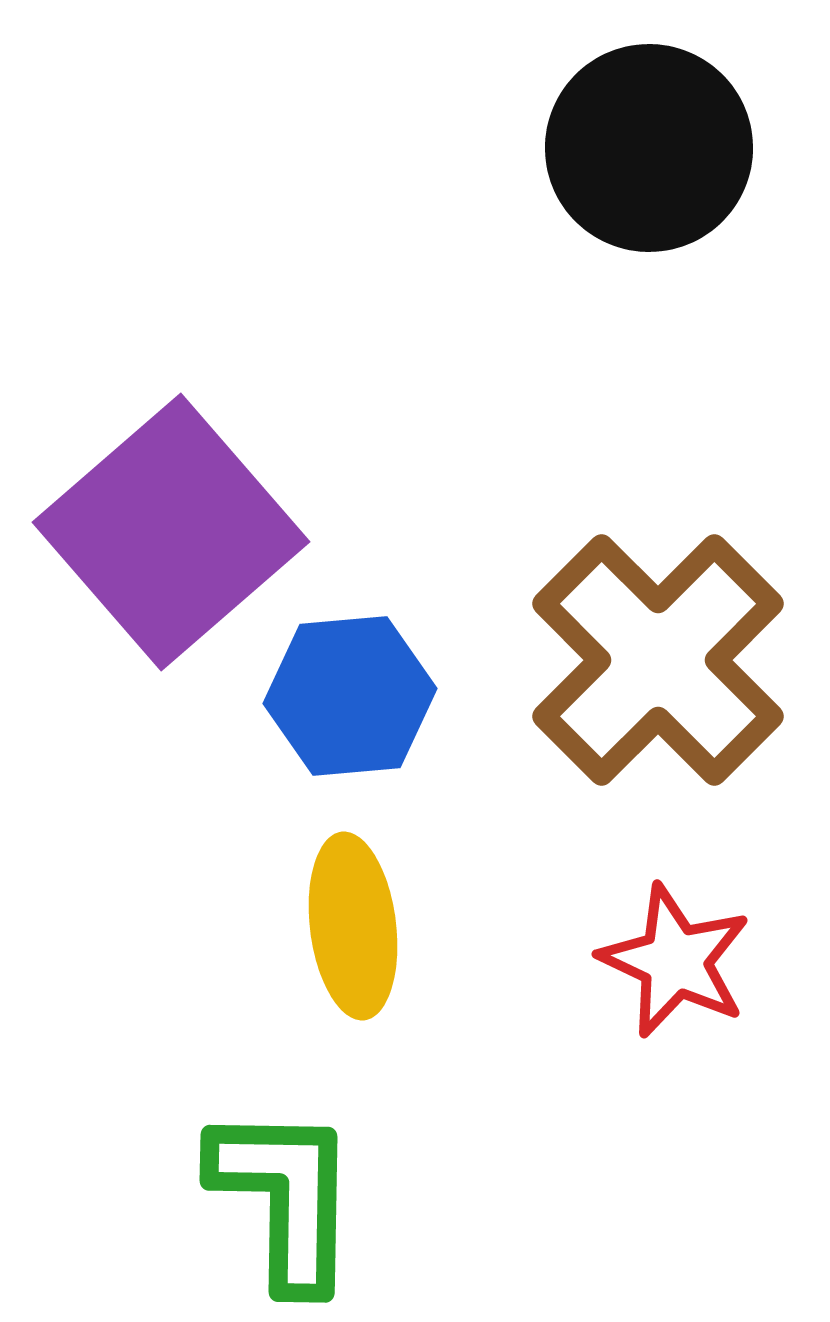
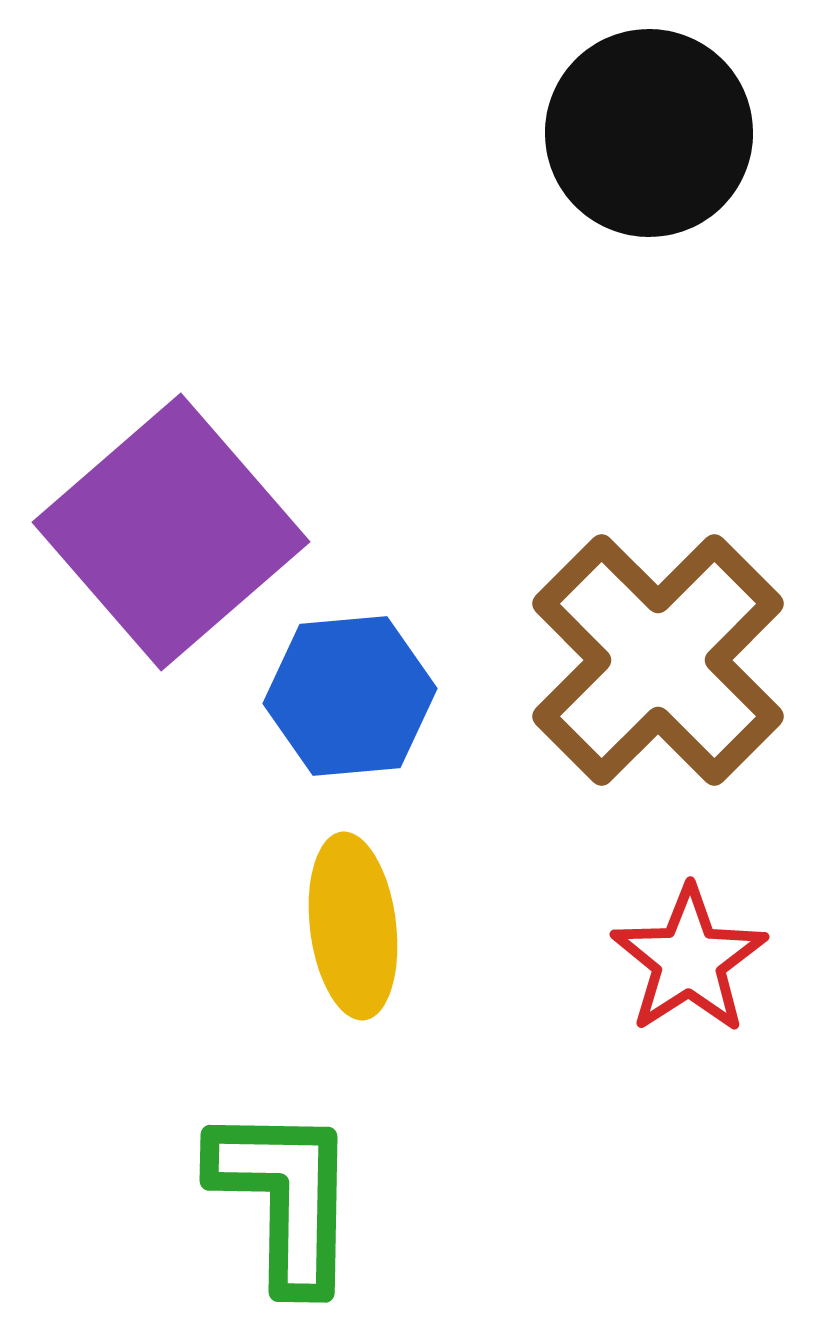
black circle: moved 15 px up
red star: moved 14 px right, 1 px up; rotated 14 degrees clockwise
